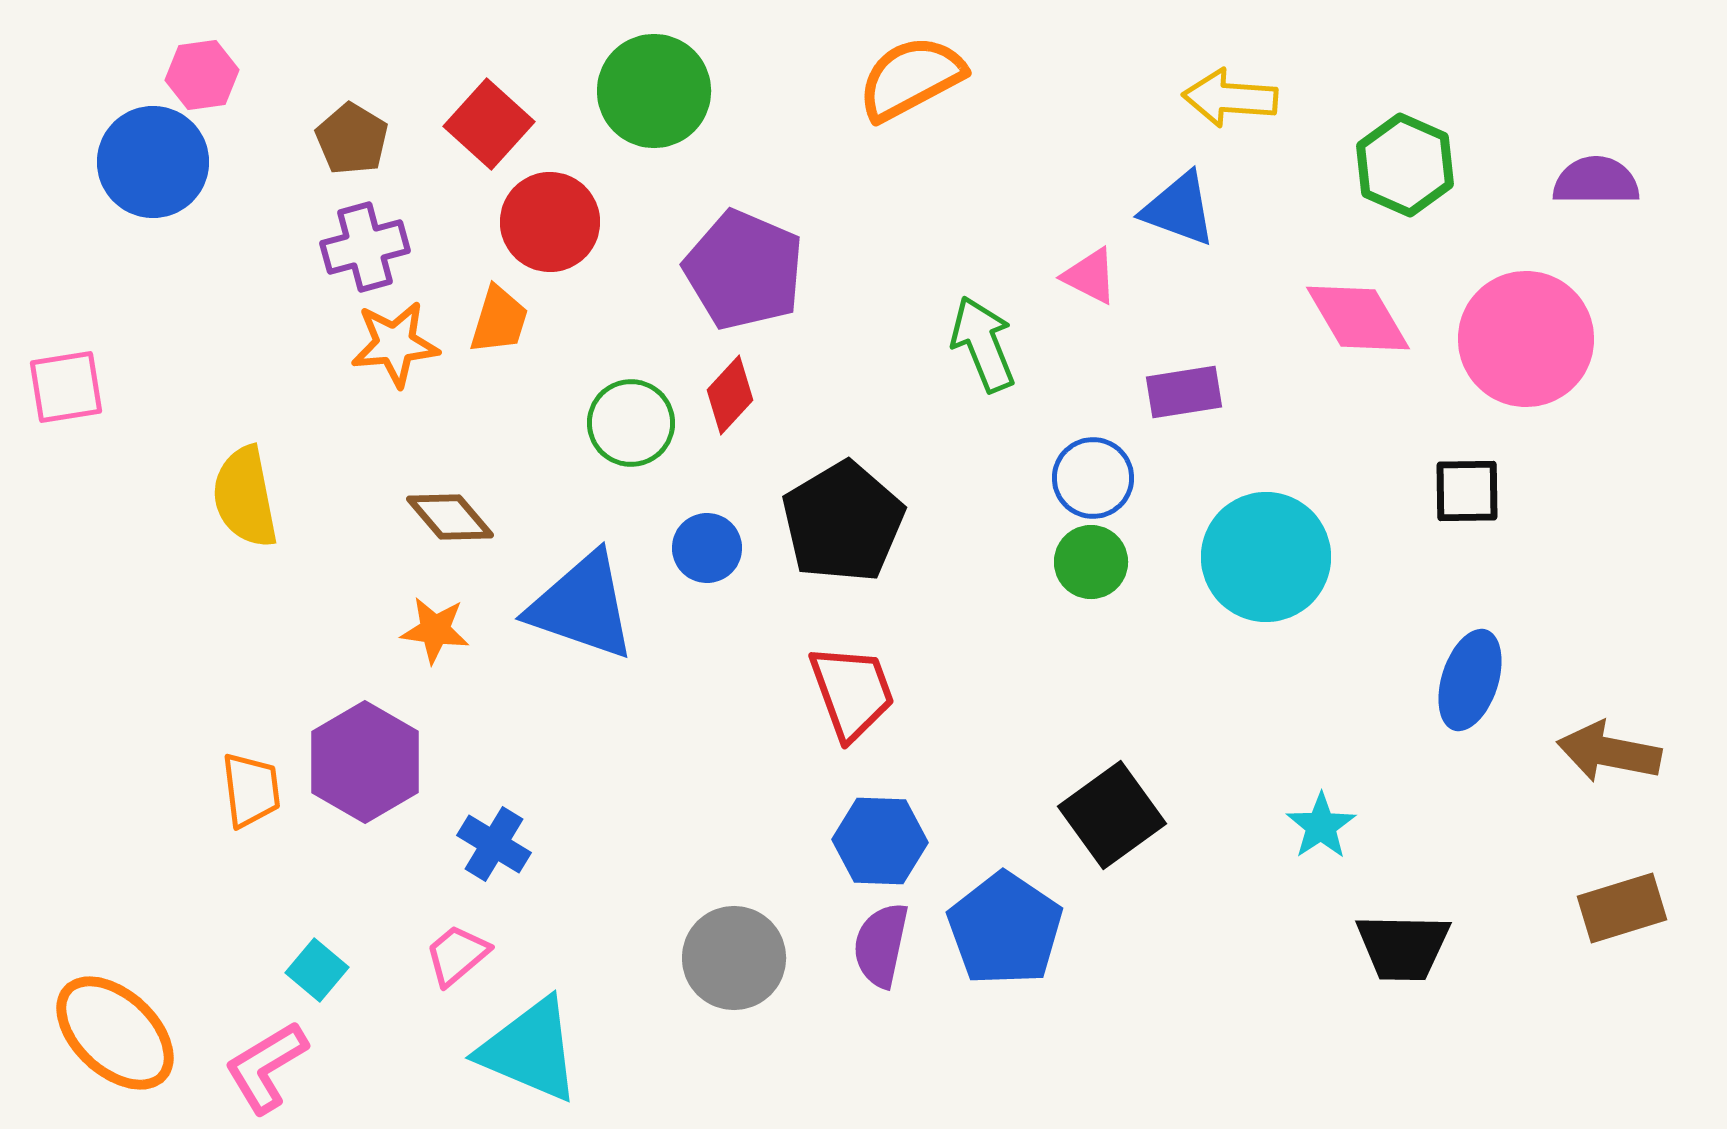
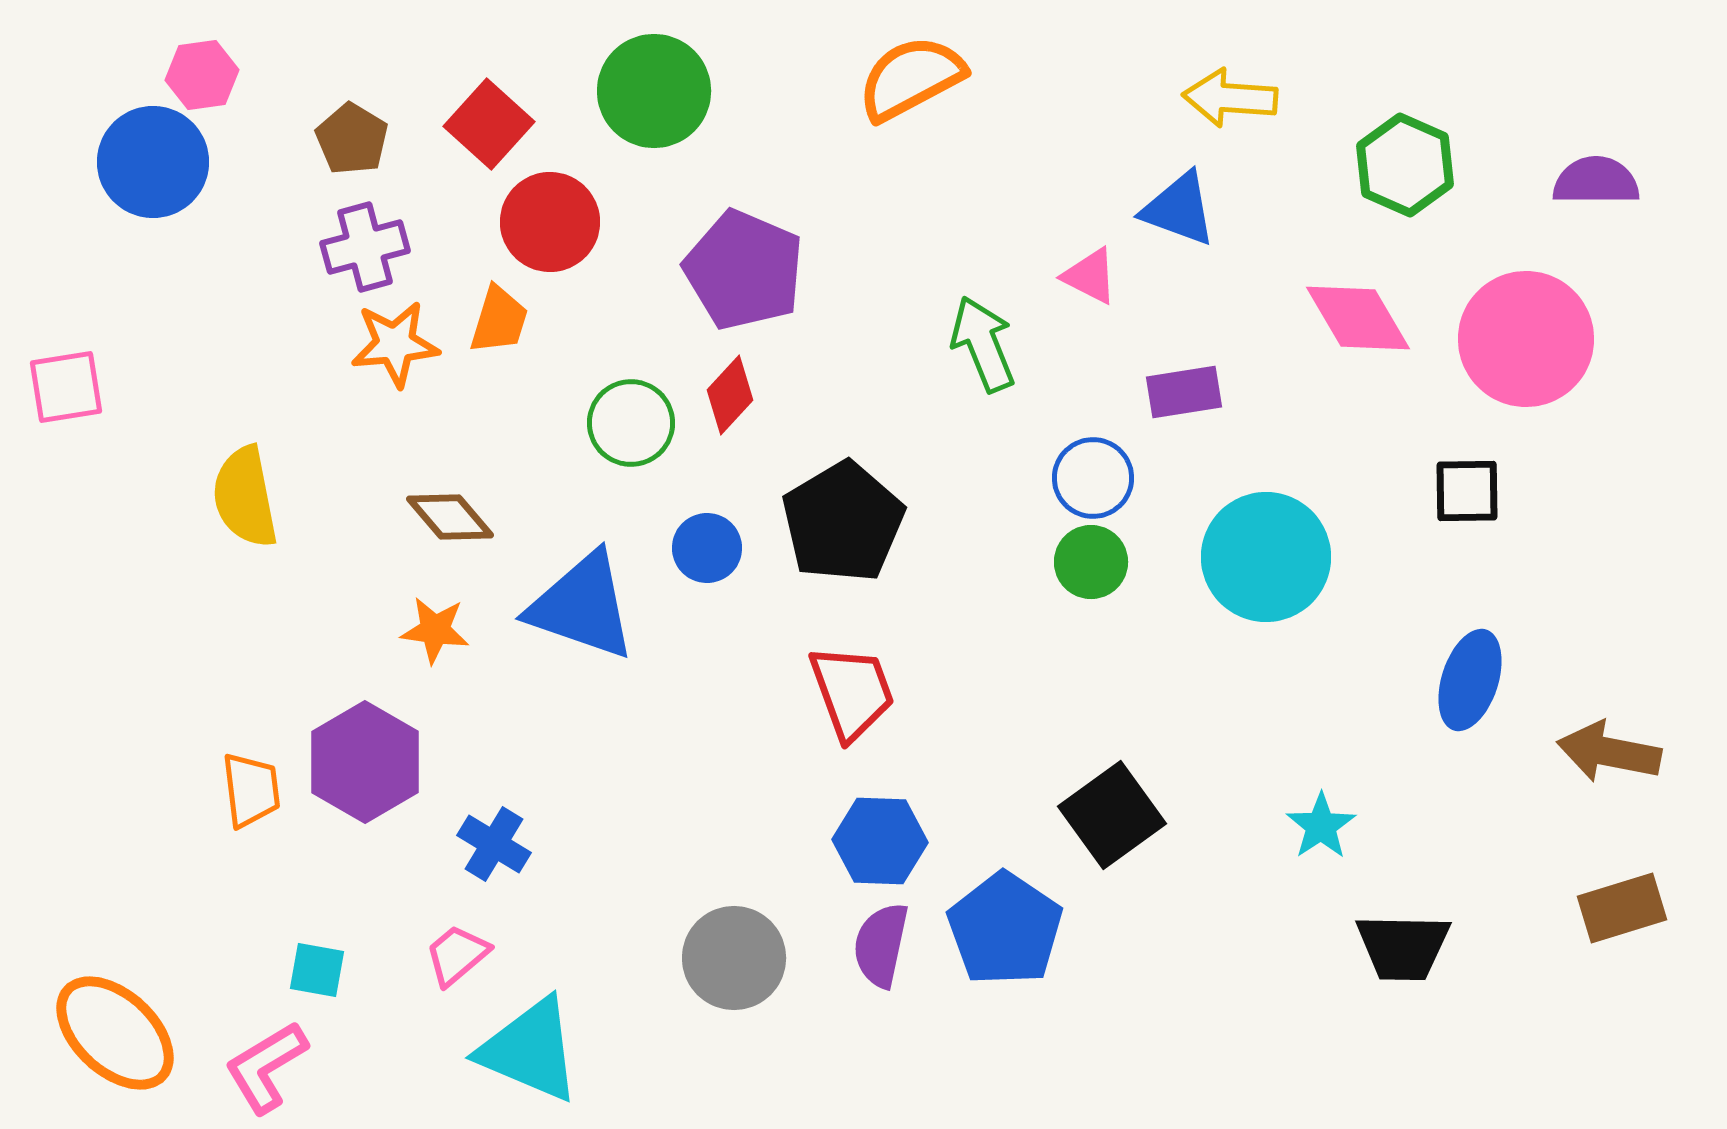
cyan square at (317, 970): rotated 30 degrees counterclockwise
